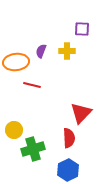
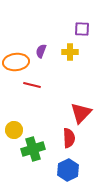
yellow cross: moved 3 px right, 1 px down
